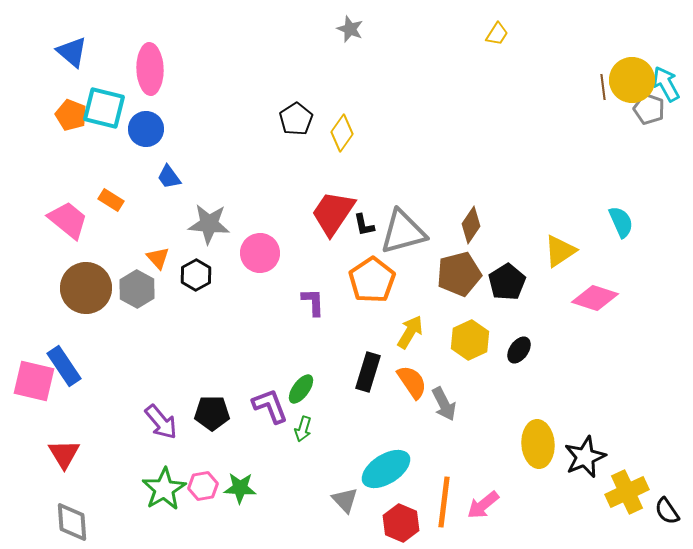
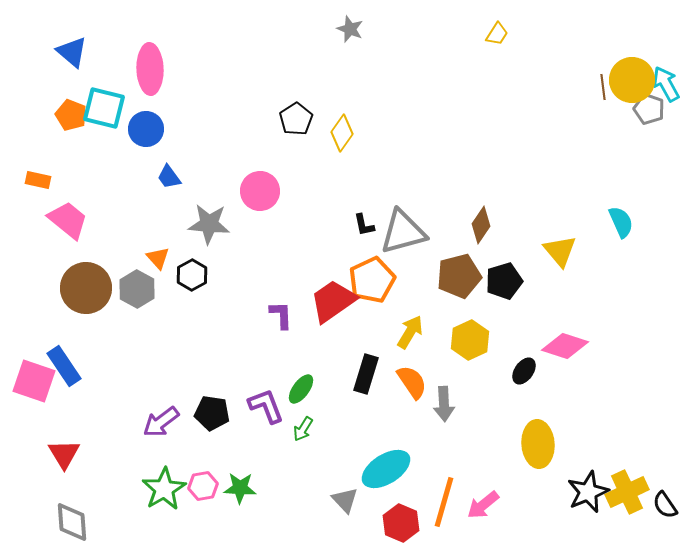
orange rectangle at (111, 200): moved 73 px left, 20 px up; rotated 20 degrees counterclockwise
red trapezoid at (333, 213): moved 88 px down; rotated 21 degrees clockwise
brown diamond at (471, 225): moved 10 px right
yellow triangle at (560, 251): rotated 36 degrees counterclockwise
pink circle at (260, 253): moved 62 px up
brown pentagon at (459, 274): moved 2 px down
black hexagon at (196, 275): moved 4 px left
orange pentagon at (372, 280): rotated 9 degrees clockwise
black pentagon at (507, 282): moved 3 px left, 1 px up; rotated 15 degrees clockwise
pink diamond at (595, 298): moved 30 px left, 48 px down
purple L-shape at (313, 302): moved 32 px left, 13 px down
black ellipse at (519, 350): moved 5 px right, 21 px down
black rectangle at (368, 372): moved 2 px left, 2 px down
pink square at (34, 381): rotated 6 degrees clockwise
gray arrow at (444, 404): rotated 24 degrees clockwise
purple L-shape at (270, 406): moved 4 px left
black pentagon at (212, 413): rotated 8 degrees clockwise
purple arrow at (161, 422): rotated 93 degrees clockwise
green arrow at (303, 429): rotated 15 degrees clockwise
black star at (585, 457): moved 3 px right, 35 px down
orange line at (444, 502): rotated 9 degrees clockwise
black semicircle at (667, 511): moved 2 px left, 6 px up
